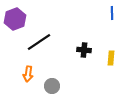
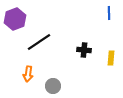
blue line: moved 3 px left
gray circle: moved 1 px right
